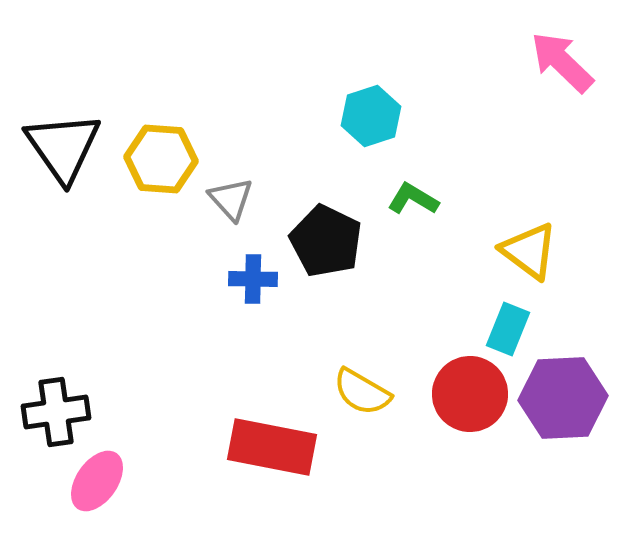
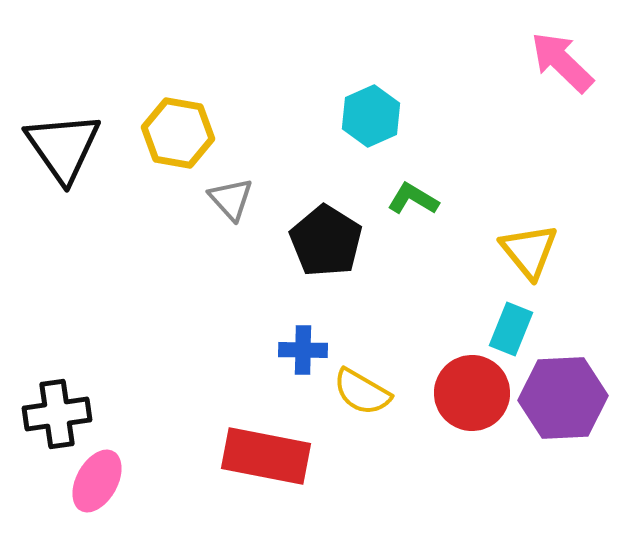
cyan hexagon: rotated 6 degrees counterclockwise
yellow hexagon: moved 17 px right, 26 px up; rotated 6 degrees clockwise
black pentagon: rotated 6 degrees clockwise
yellow triangle: rotated 14 degrees clockwise
blue cross: moved 50 px right, 71 px down
cyan rectangle: moved 3 px right
red circle: moved 2 px right, 1 px up
black cross: moved 1 px right, 2 px down
red rectangle: moved 6 px left, 9 px down
pink ellipse: rotated 6 degrees counterclockwise
